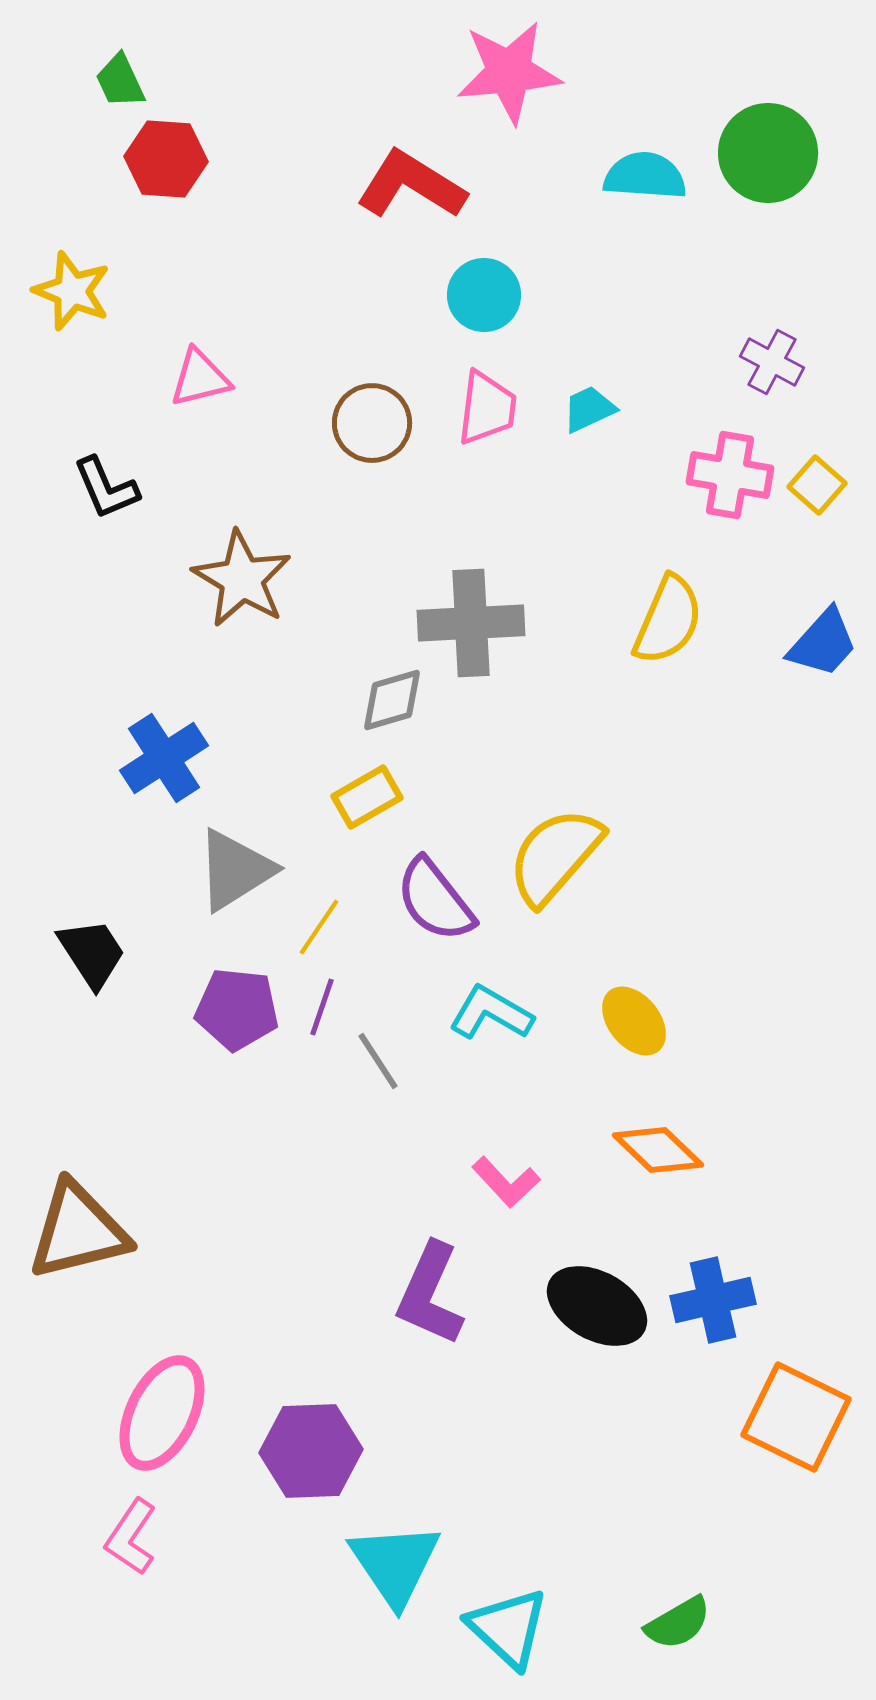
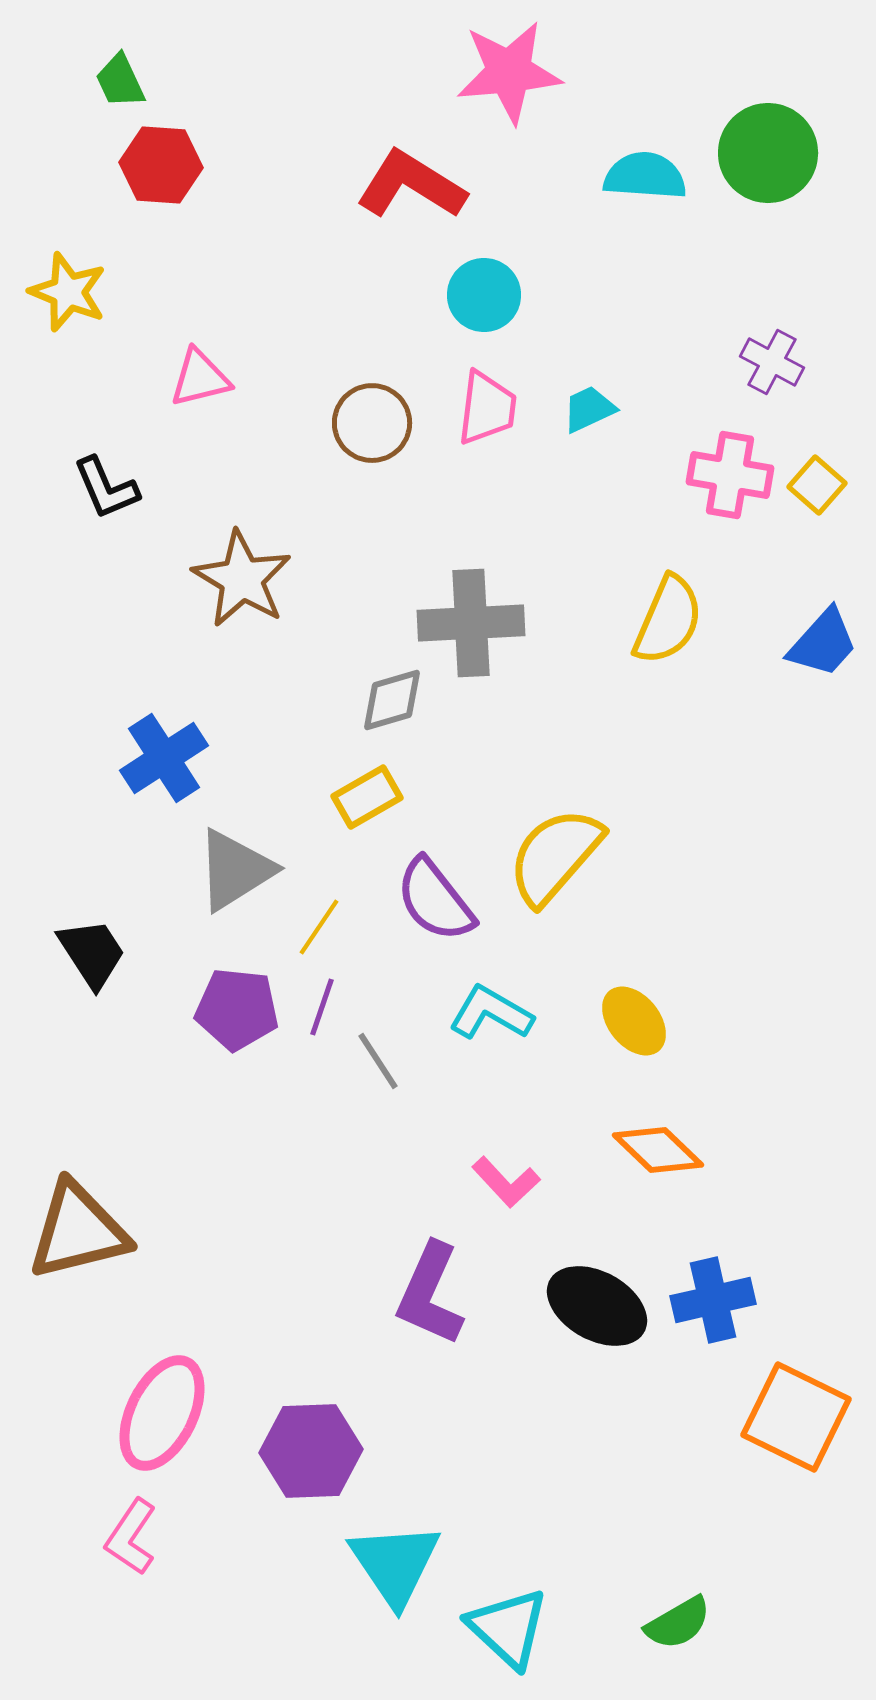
red hexagon at (166, 159): moved 5 px left, 6 px down
yellow star at (72, 291): moved 4 px left, 1 px down
